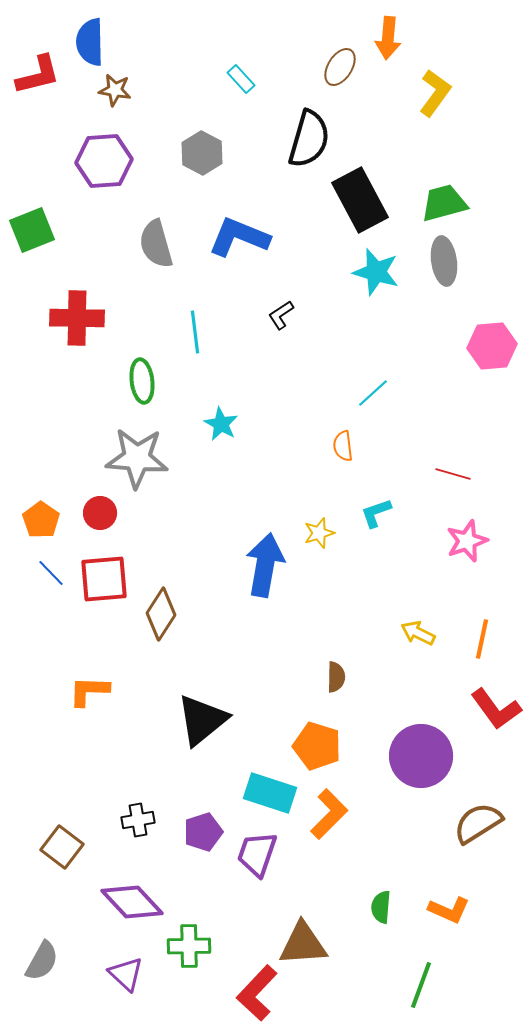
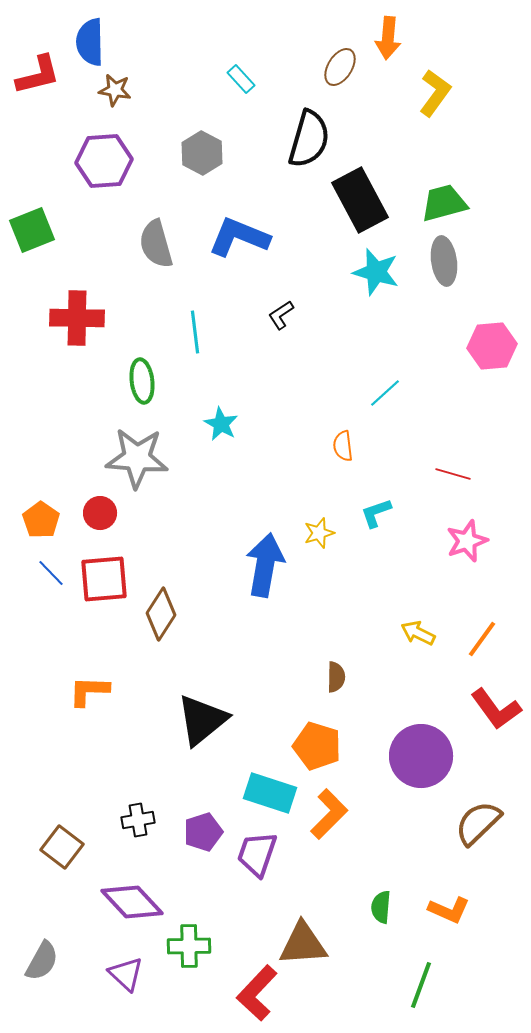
cyan line at (373, 393): moved 12 px right
orange line at (482, 639): rotated 24 degrees clockwise
brown semicircle at (478, 823): rotated 12 degrees counterclockwise
